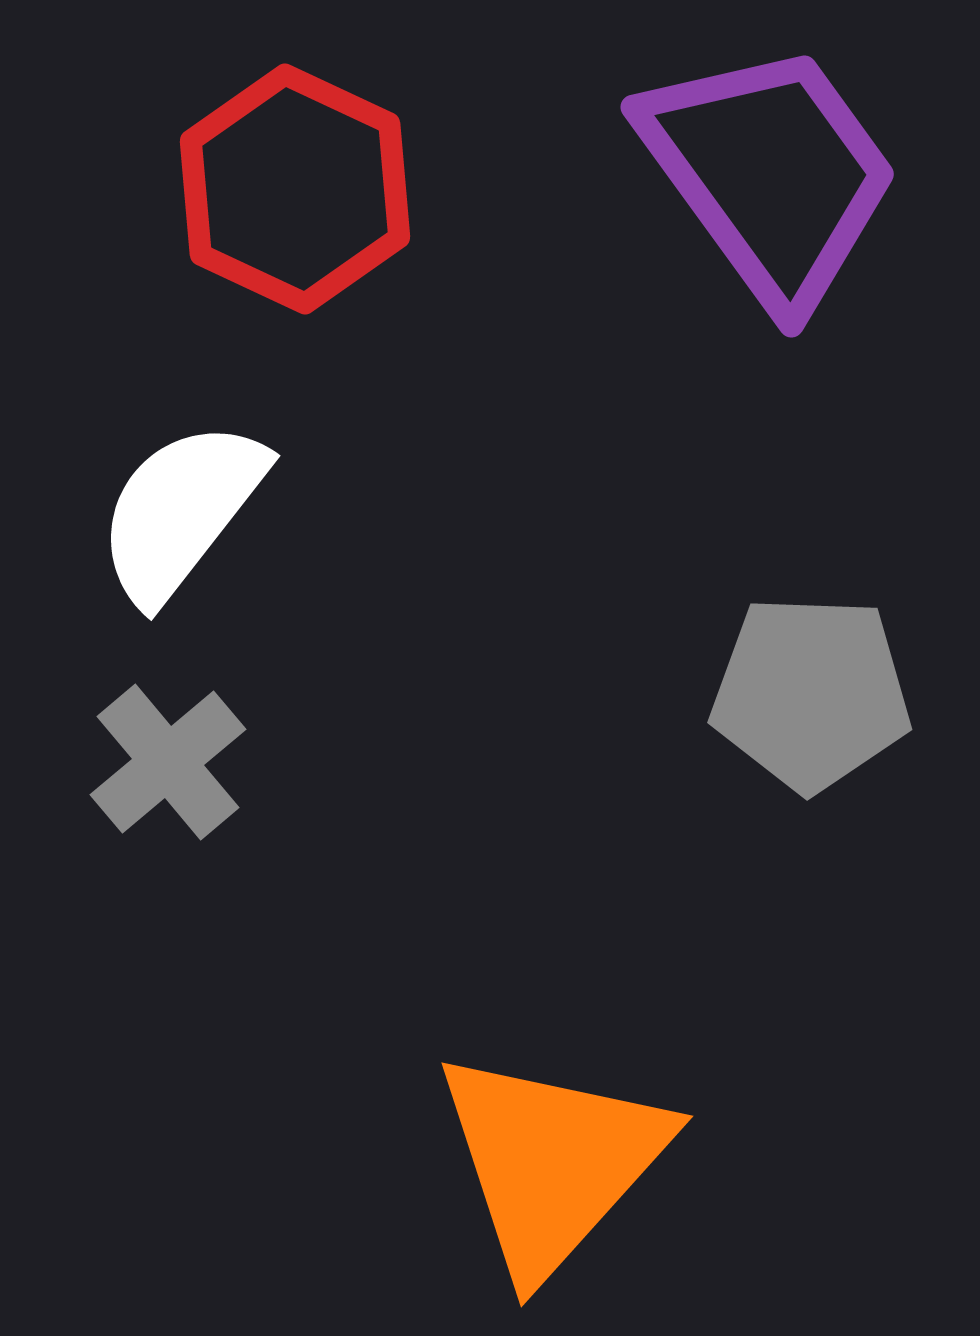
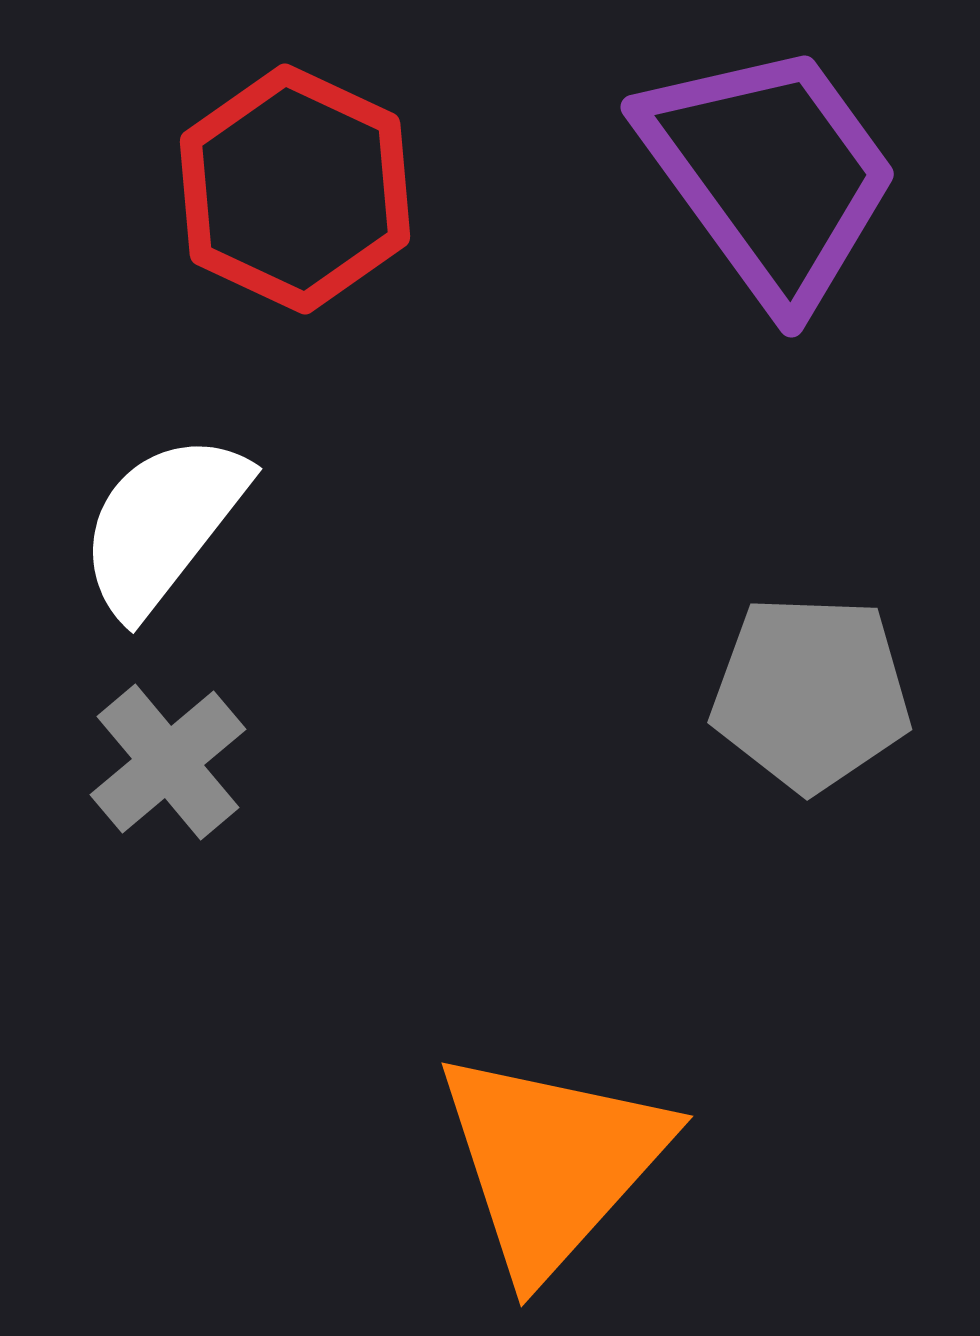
white semicircle: moved 18 px left, 13 px down
